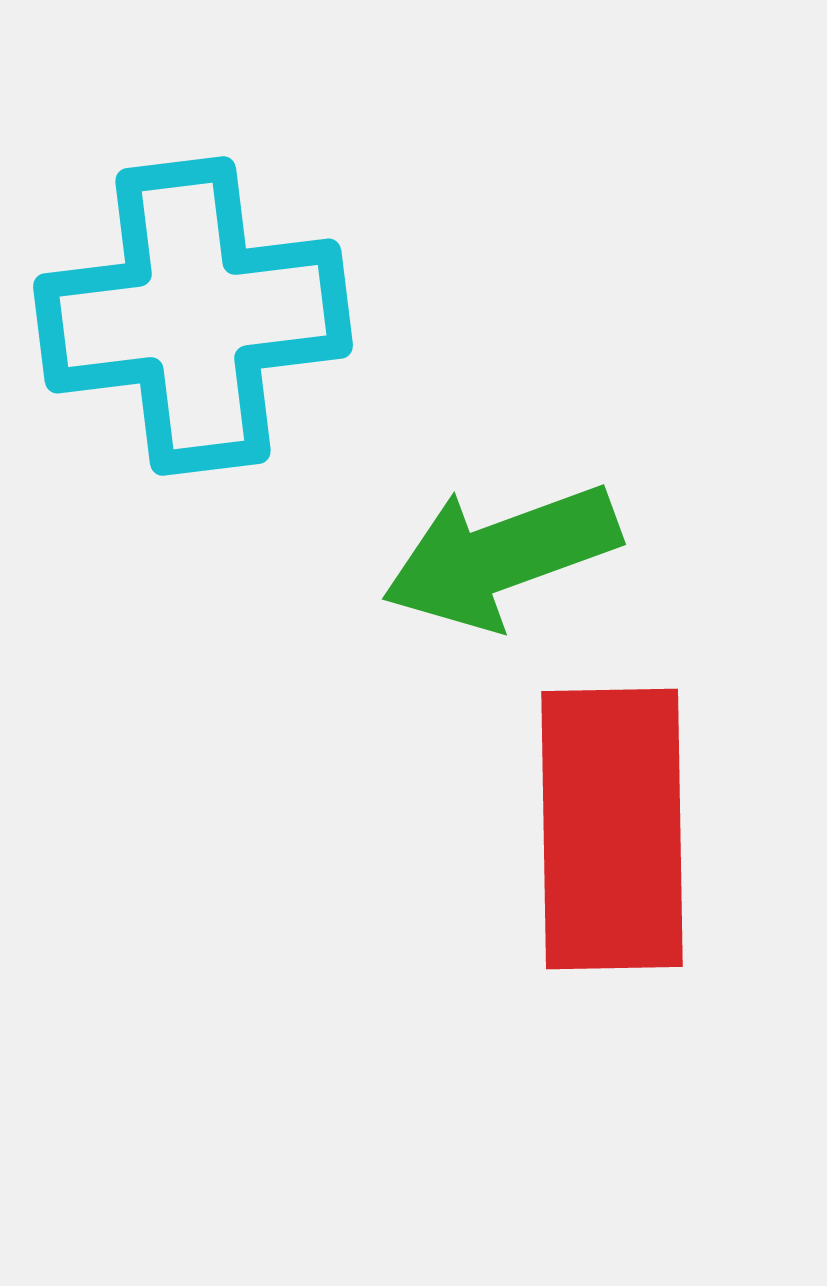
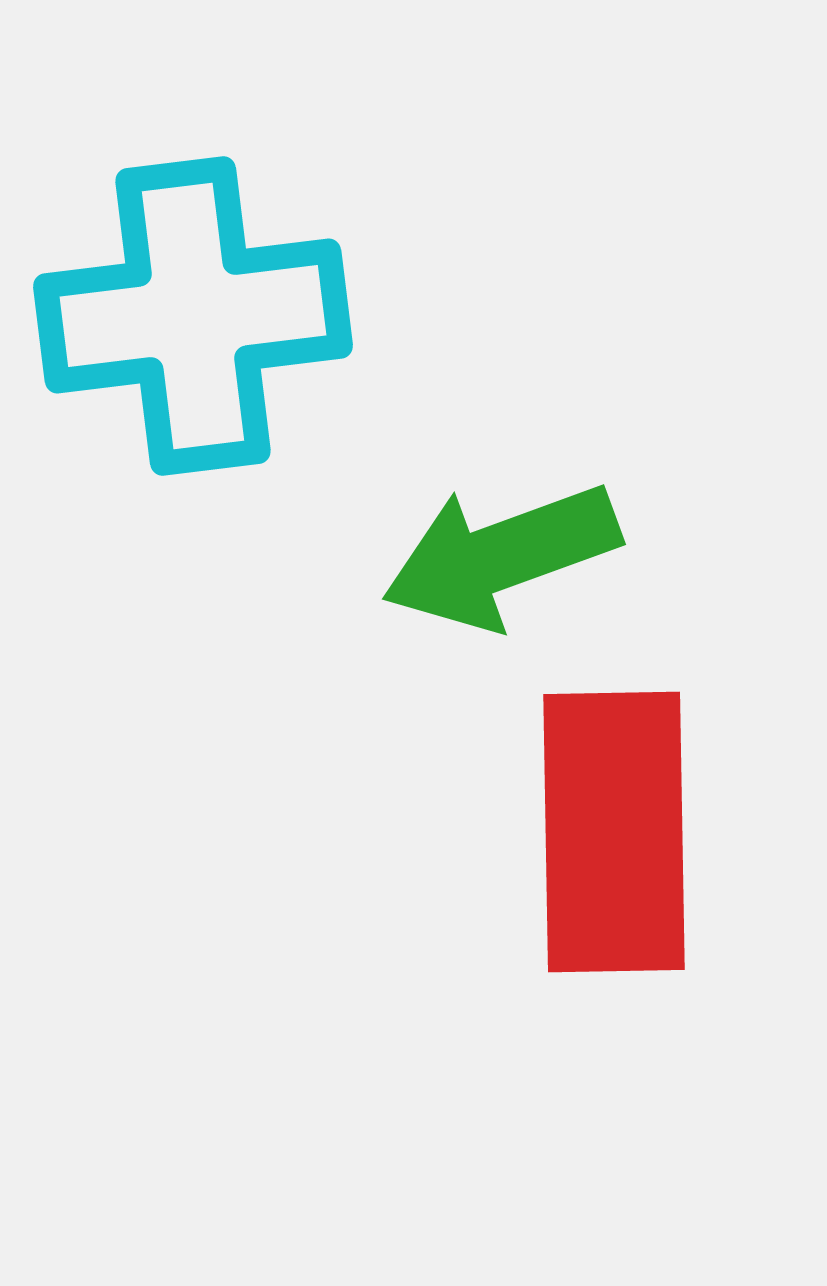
red rectangle: moved 2 px right, 3 px down
